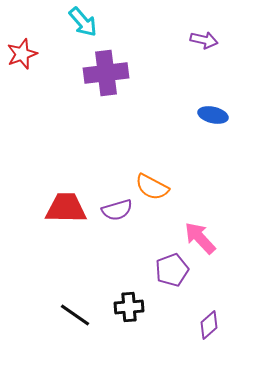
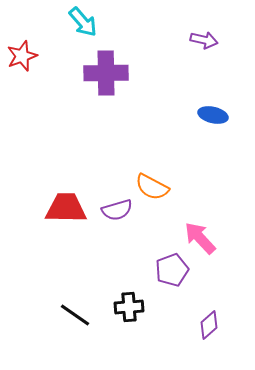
red star: moved 2 px down
purple cross: rotated 6 degrees clockwise
